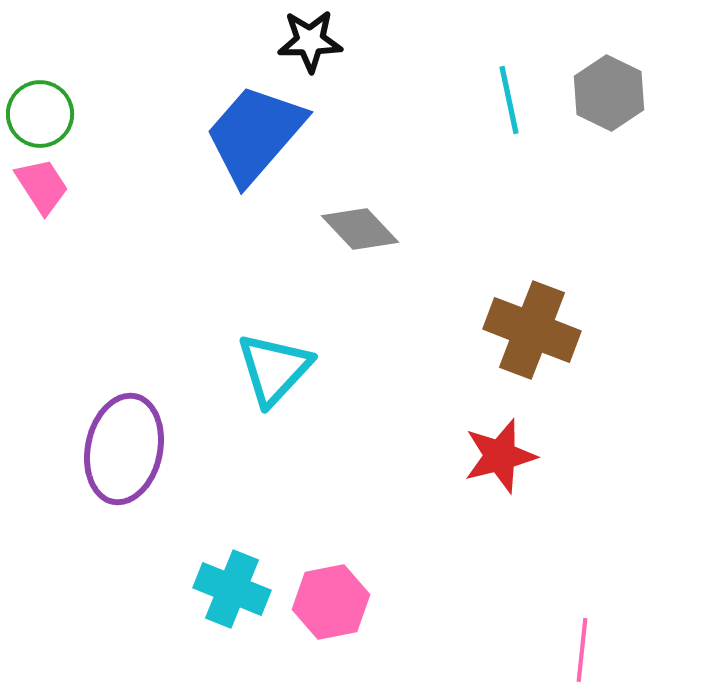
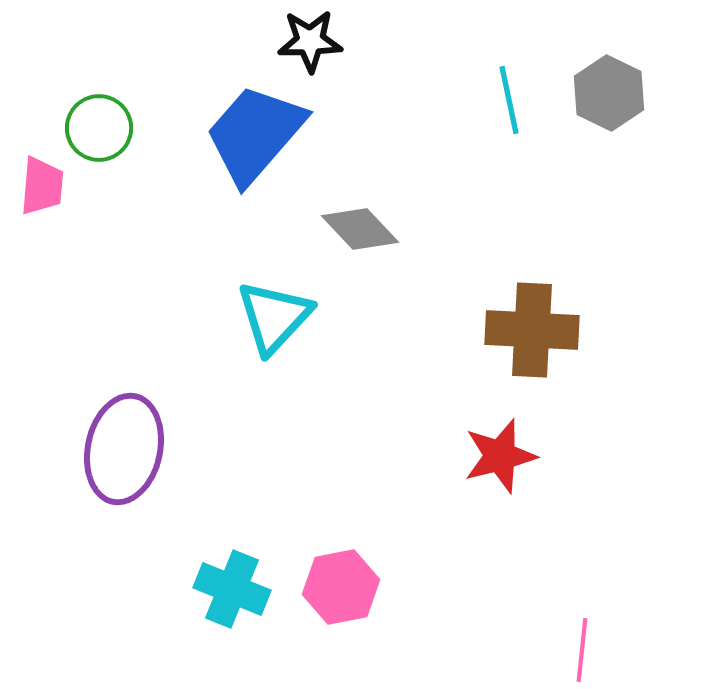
green circle: moved 59 px right, 14 px down
pink trapezoid: rotated 38 degrees clockwise
brown cross: rotated 18 degrees counterclockwise
cyan triangle: moved 52 px up
pink hexagon: moved 10 px right, 15 px up
